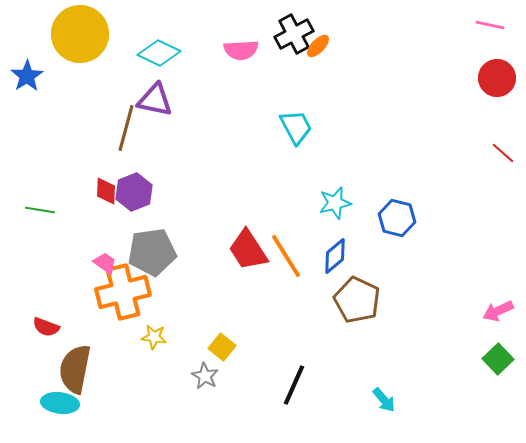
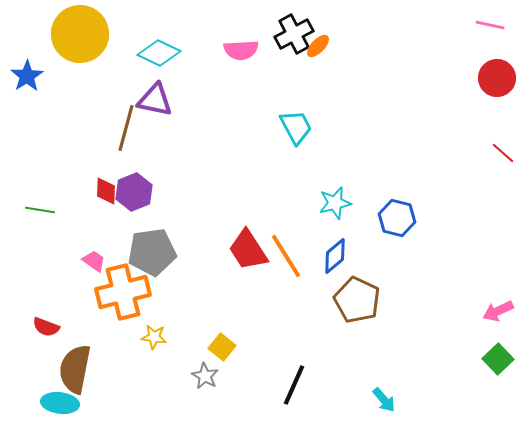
pink trapezoid: moved 11 px left, 2 px up
